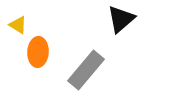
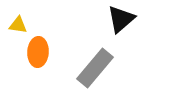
yellow triangle: rotated 24 degrees counterclockwise
gray rectangle: moved 9 px right, 2 px up
